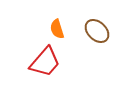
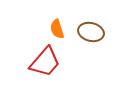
brown ellipse: moved 6 px left, 1 px down; rotated 30 degrees counterclockwise
